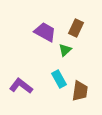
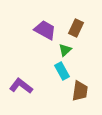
purple trapezoid: moved 2 px up
cyan rectangle: moved 3 px right, 8 px up
